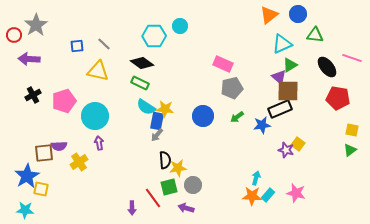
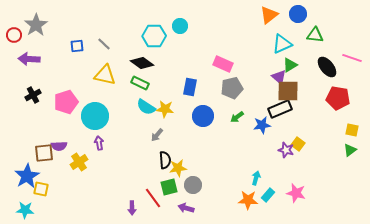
yellow triangle at (98, 71): moved 7 px right, 4 px down
pink pentagon at (64, 101): moved 2 px right, 1 px down
blue rectangle at (157, 121): moved 33 px right, 34 px up
orange star at (252, 196): moved 4 px left, 4 px down
